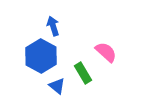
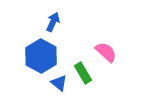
blue arrow: moved 4 px up; rotated 42 degrees clockwise
blue triangle: moved 2 px right, 3 px up
